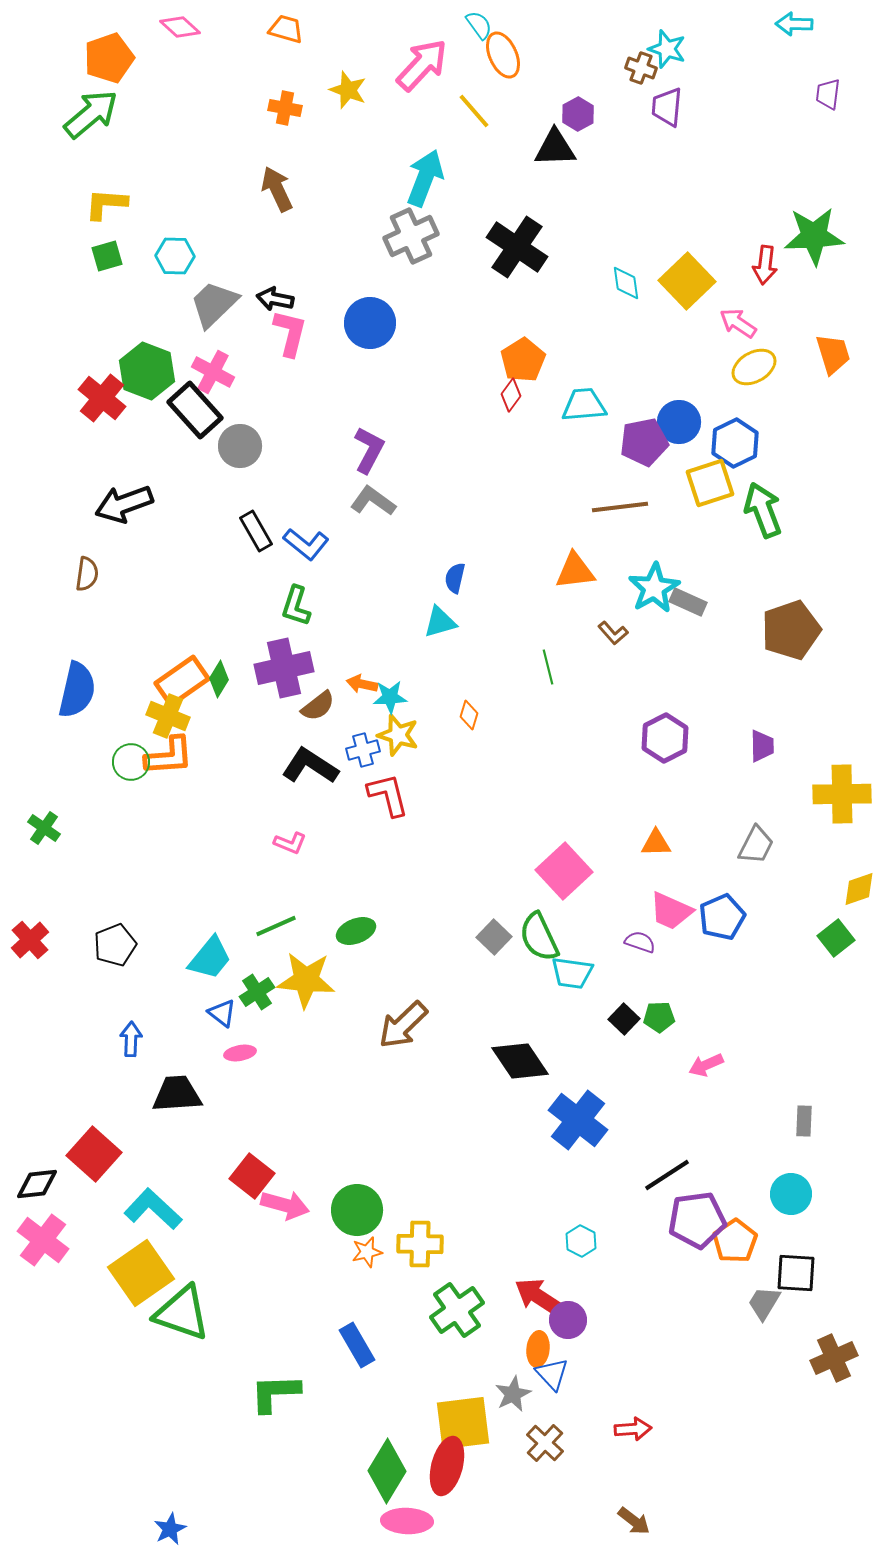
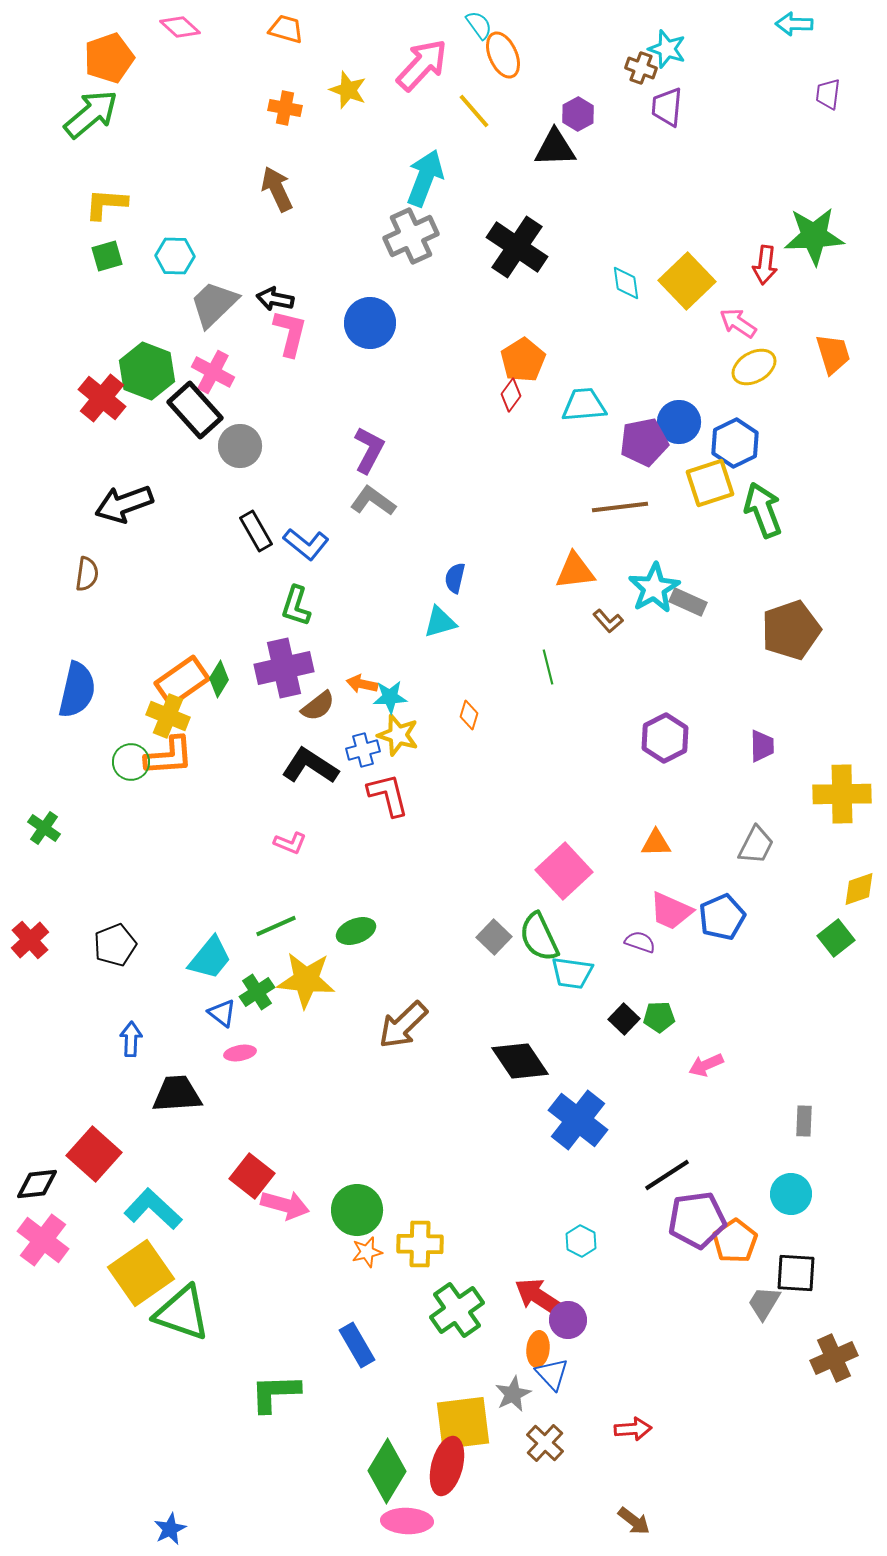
brown L-shape at (613, 633): moved 5 px left, 12 px up
